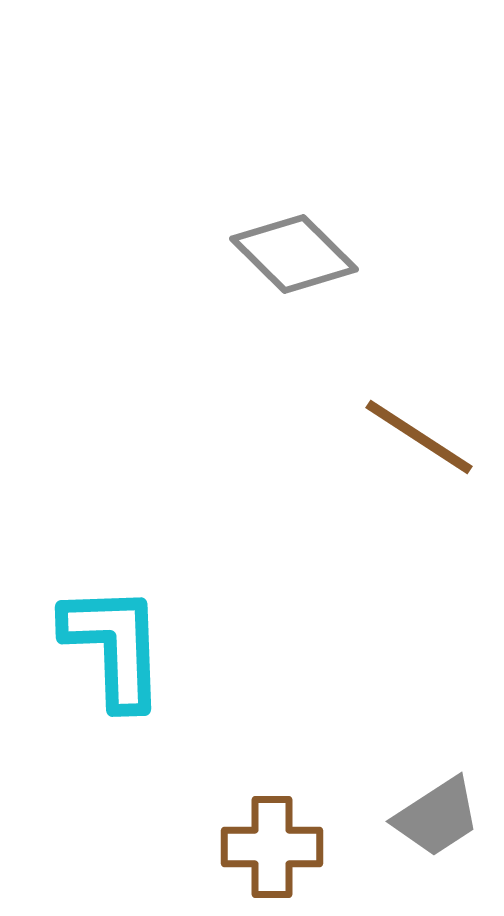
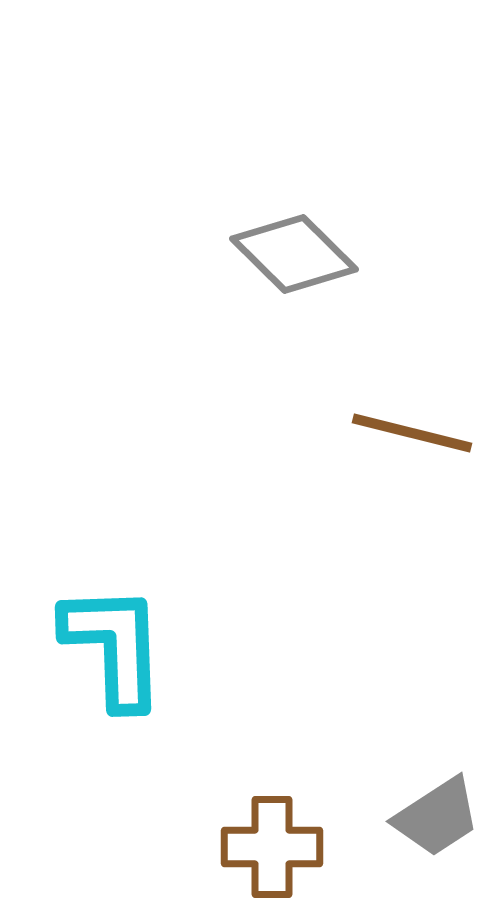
brown line: moved 7 px left, 4 px up; rotated 19 degrees counterclockwise
